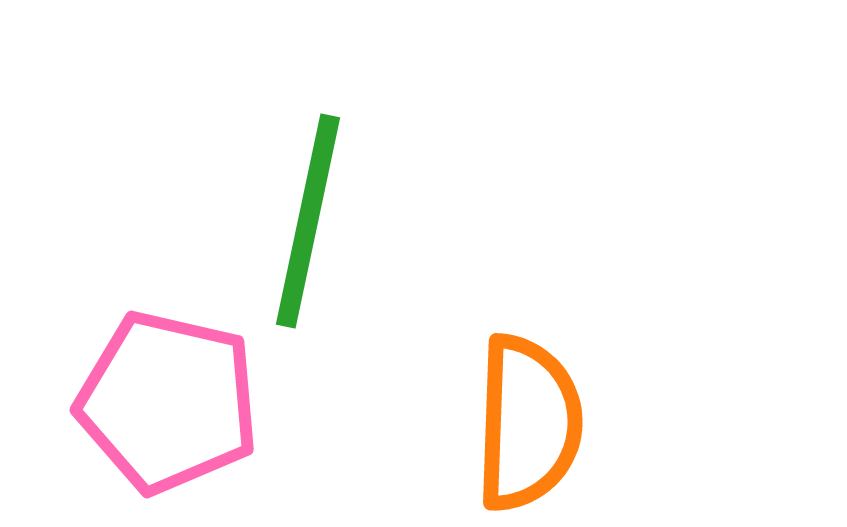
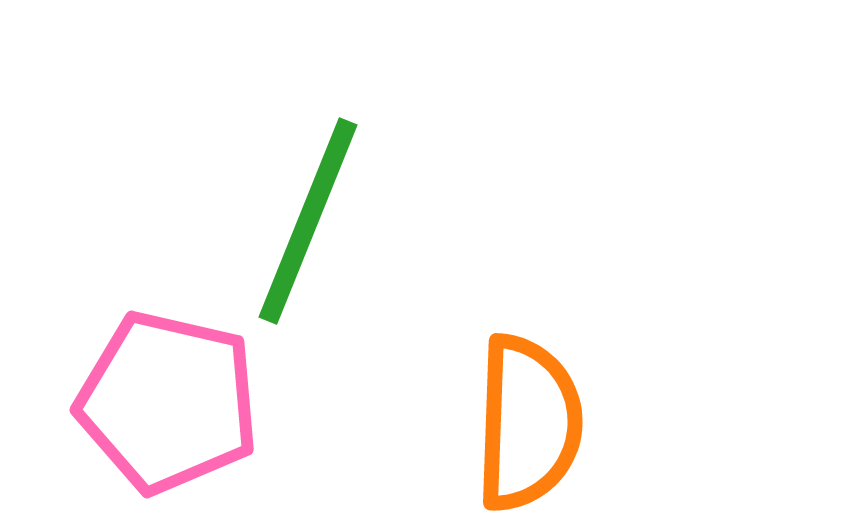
green line: rotated 10 degrees clockwise
